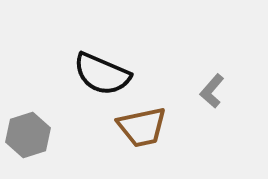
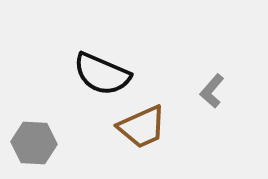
brown trapezoid: rotated 12 degrees counterclockwise
gray hexagon: moved 6 px right, 8 px down; rotated 21 degrees clockwise
